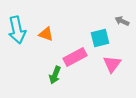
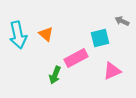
cyan arrow: moved 1 px right, 5 px down
orange triangle: rotated 21 degrees clockwise
pink rectangle: moved 1 px right, 1 px down
pink triangle: moved 7 px down; rotated 30 degrees clockwise
